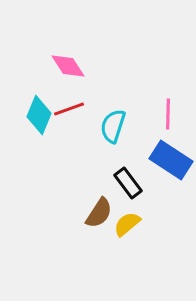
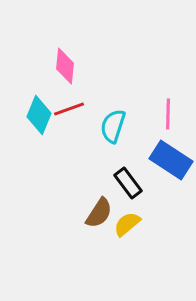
pink diamond: moved 3 px left; rotated 39 degrees clockwise
